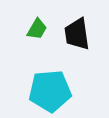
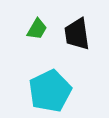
cyan pentagon: rotated 21 degrees counterclockwise
